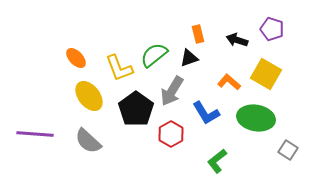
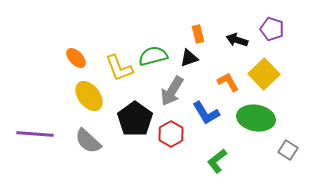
green semicircle: moved 1 px left, 1 px down; rotated 24 degrees clockwise
yellow square: moved 2 px left; rotated 16 degrees clockwise
orange L-shape: moved 1 px left; rotated 20 degrees clockwise
black pentagon: moved 1 px left, 10 px down
